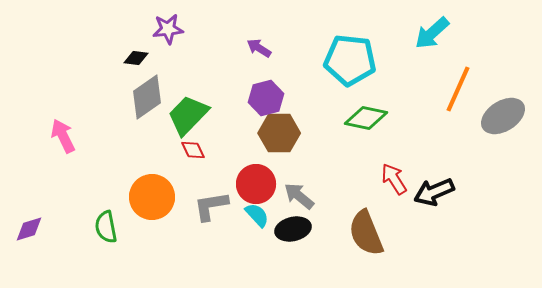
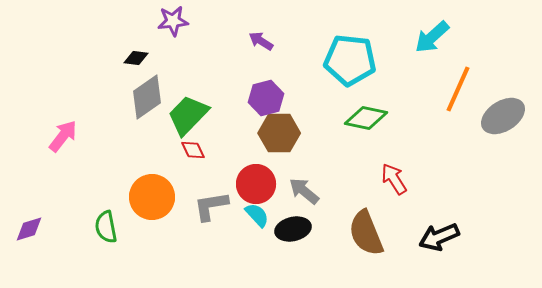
purple star: moved 5 px right, 8 px up
cyan arrow: moved 4 px down
purple arrow: moved 2 px right, 7 px up
pink arrow: rotated 64 degrees clockwise
black arrow: moved 5 px right, 45 px down
gray arrow: moved 5 px right, 5 px up
